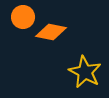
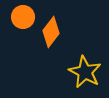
orange diamond: rotated 64 degrees counterclockwise
